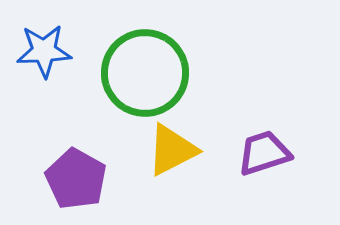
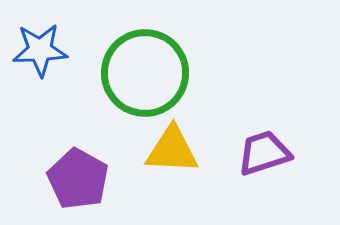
blue star: moved 4 px left, 1 px up
yellow triangle: rotated 30 degrees clockwise
purple pentagon: moved 2 px right
